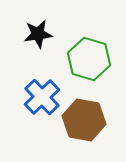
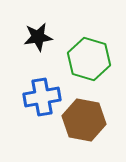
black star: moved 3 px down
blue cross: rotated 33 degrees clockwise
